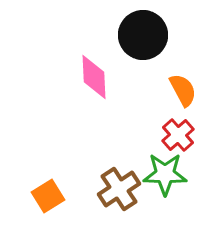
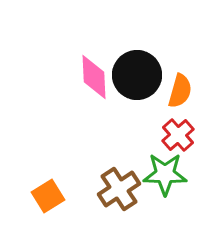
black circle: moved 6 px left, 40 px down
orange semicircle: moved 3 px left, 1 px down; rotated 44 degrees clockwise
